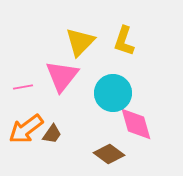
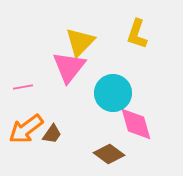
yellow L-shape: moved 13 px right, 7 px up
pink triangle: moved 7 px right, 9 px up
